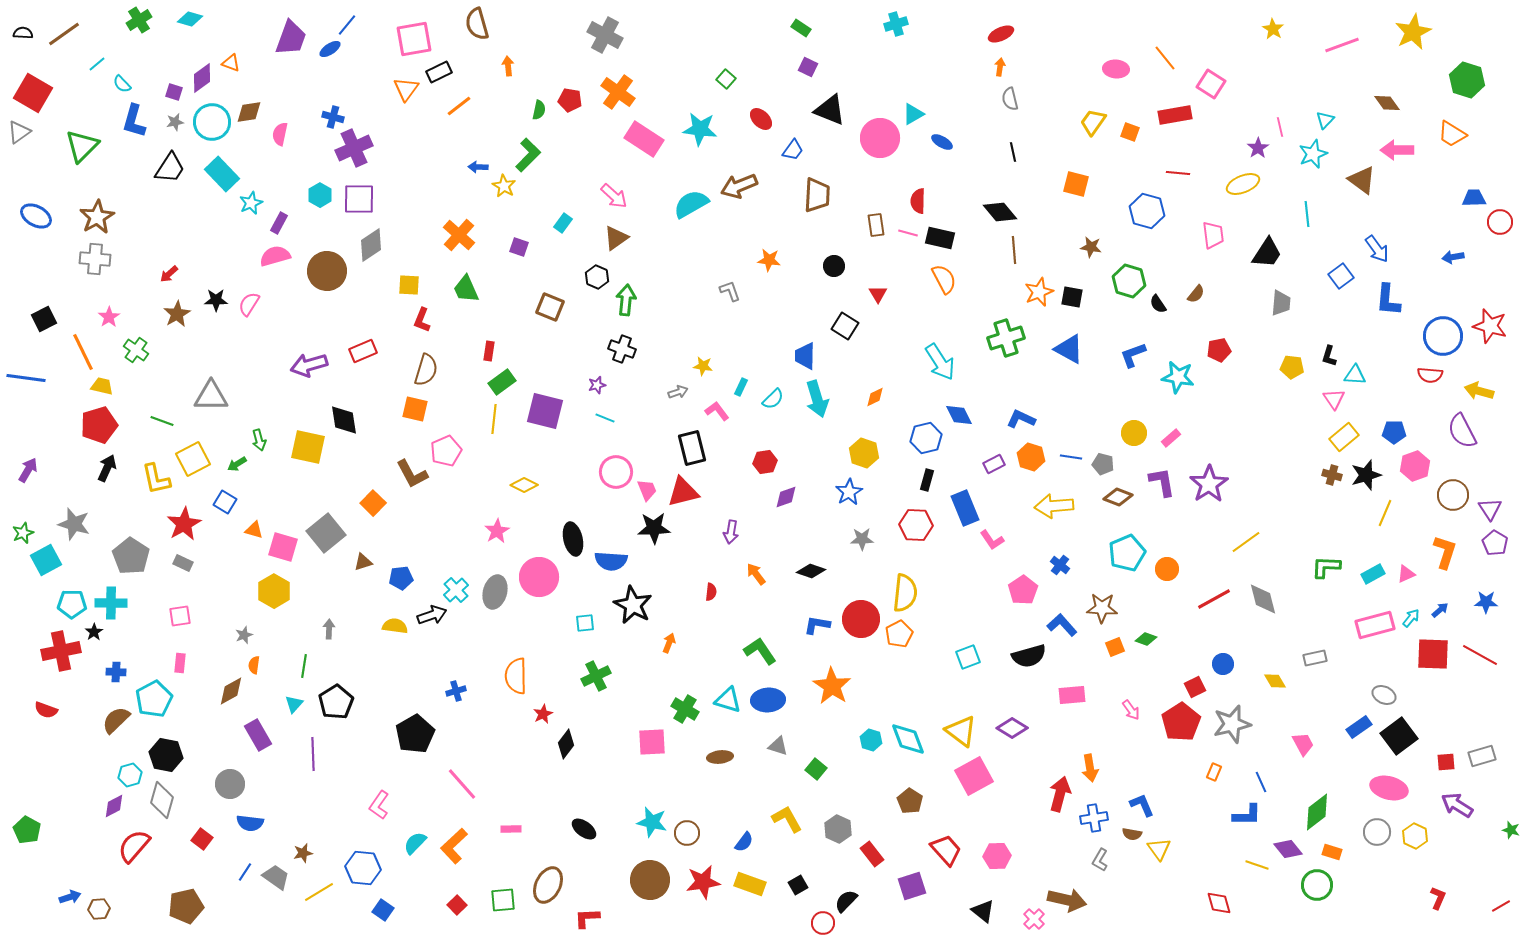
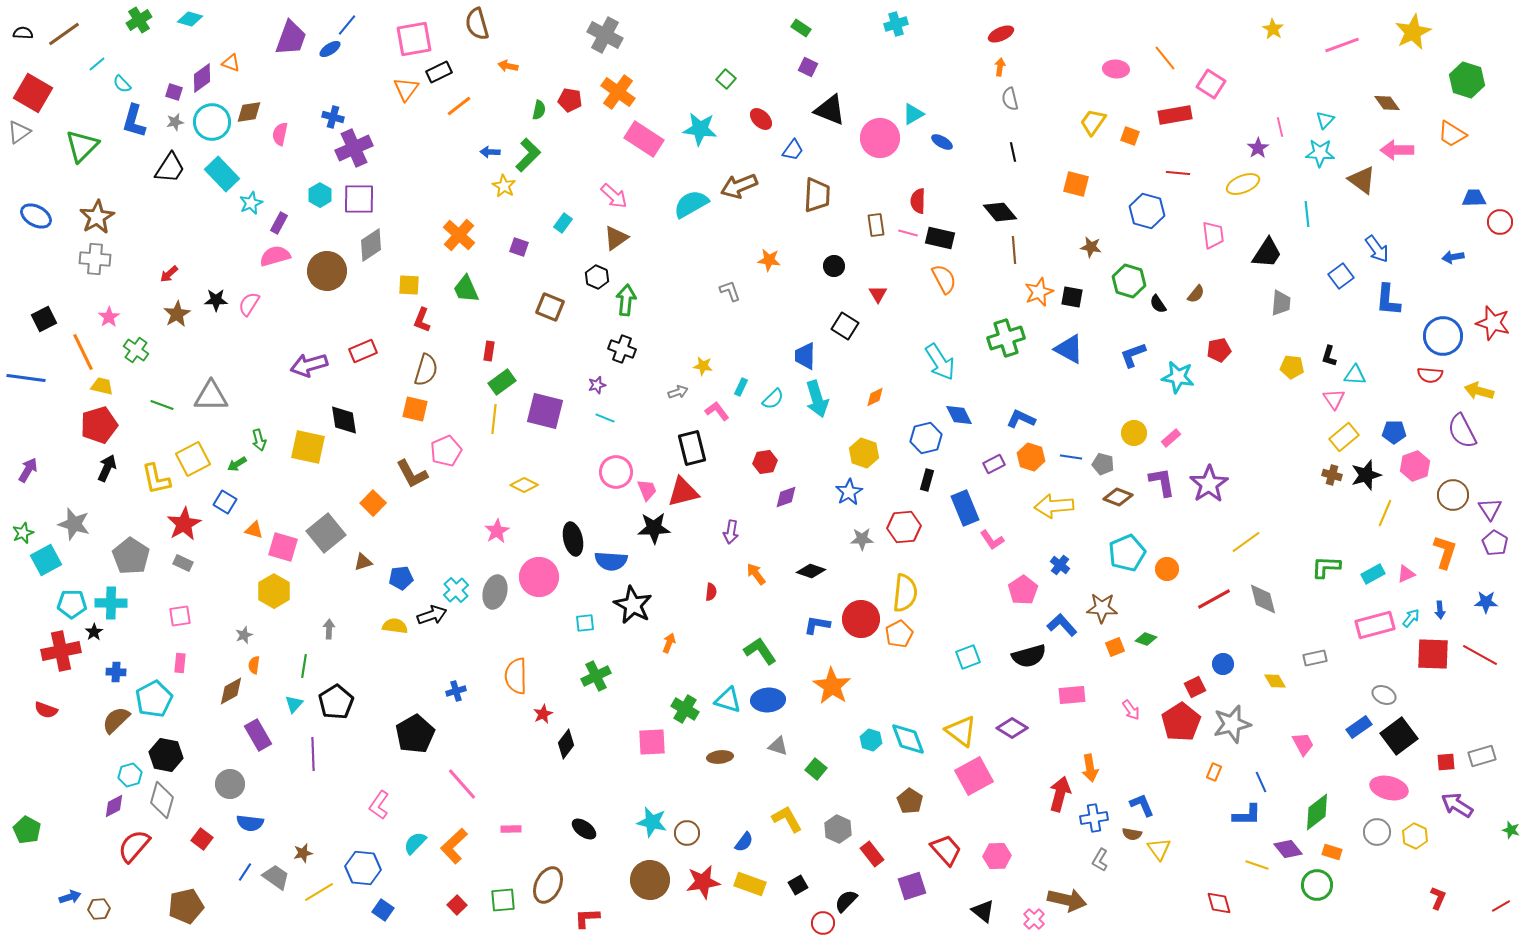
orange arrow at (508, 66): rotated 72 degrees counterclockwise
orange square at (1130, 132): moved 4 px down
cyan star at (1313, 154): moved 7 px right, 1 px up; rotated 24 degrees clockwise
blue arrow at (478, 167): moved 12 px right, 15 px up
red star at (1490, 326): moved 3 px right, 3 px up
green line at (162, 421): moved 16 px up
red hexagon at (916, 525): moved 12 px left, 2 px down; rotated 8 degrees counterclockwise
blue arrow at (1440, 610): rotated 126 degrees clockwise
